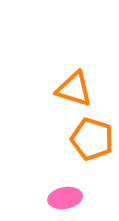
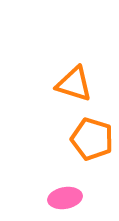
orange triangle: moved 5 px up
